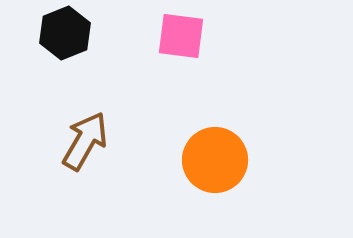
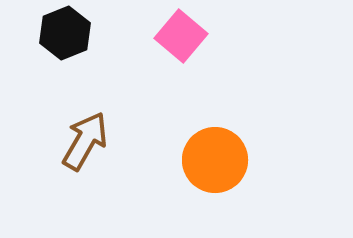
pink square: rotated 33 degrees clockwise
